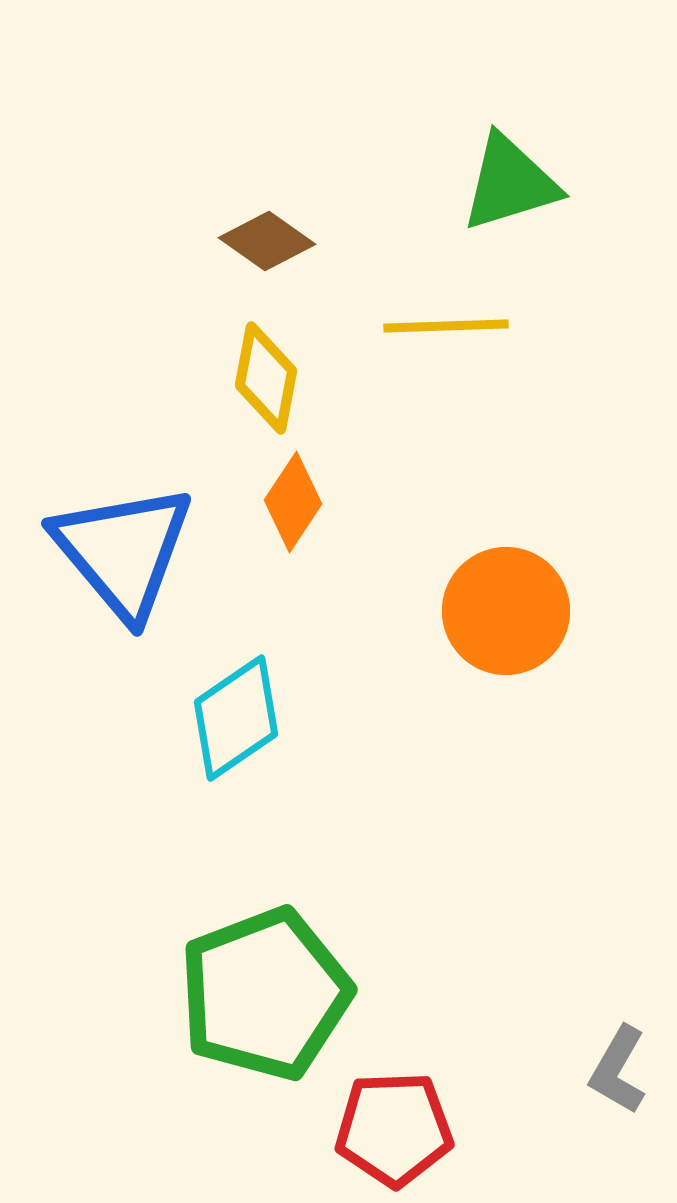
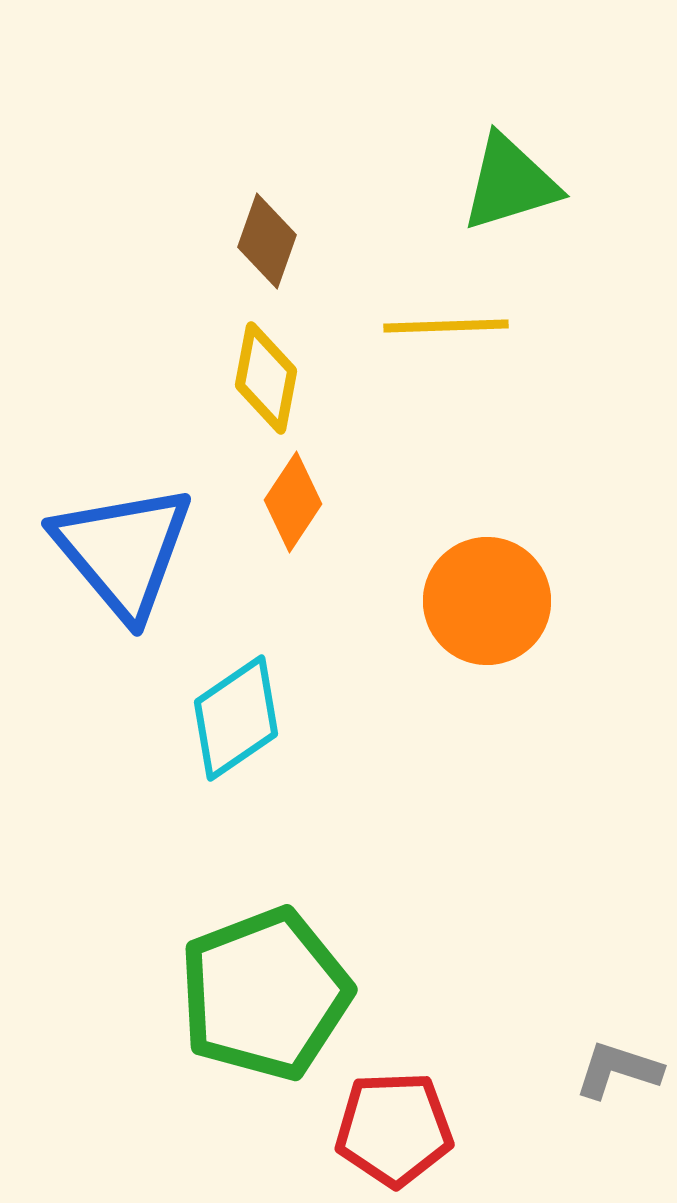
brown diamond: rotated 74 degrees clockwise
orange circle: moved 19 px left, 10 px up
gray L-shape: rotated 78 degrees clockwise
